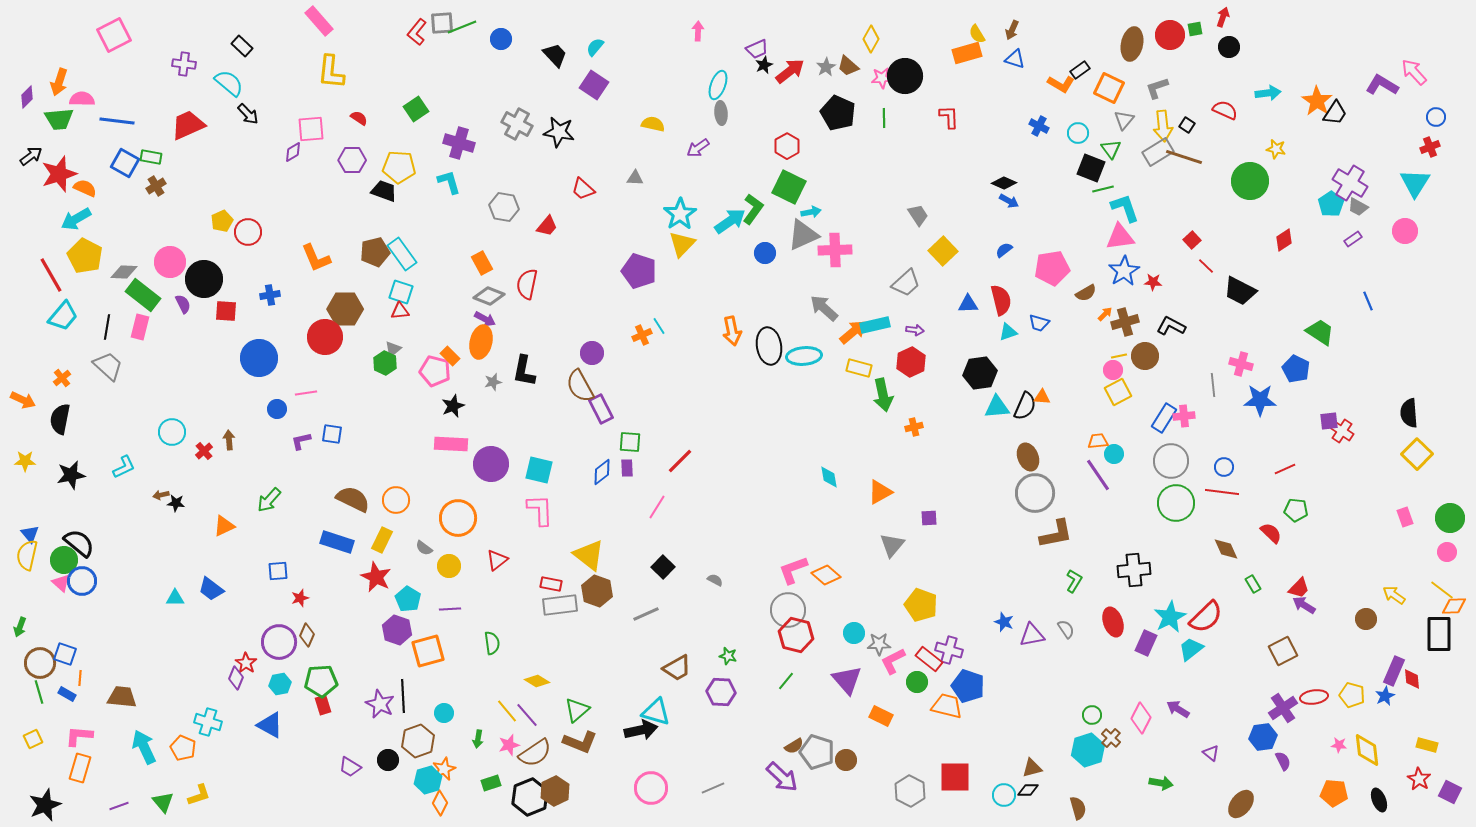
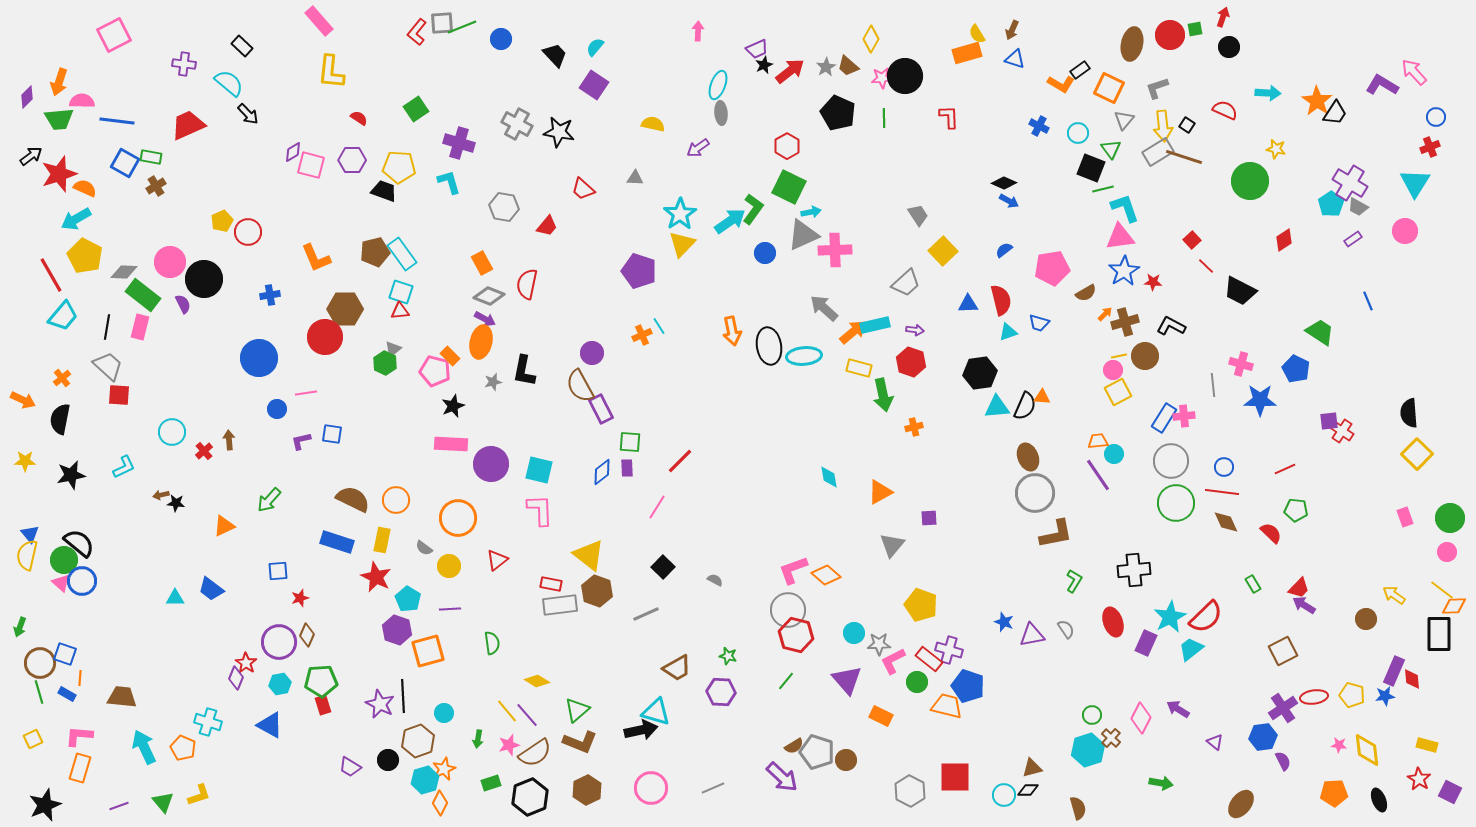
cyan arrow at (1268, 93): rotated 10 degrees clockwise
pink semicircle at (82, 99): moved 2 px down
pink square at (311, 129): moved 36 px down; rotated 20 degrees clockwise
red square at (226, 311): moved 107 px left, 84 px down
red hexagon at (911, 362): rotated 16 degrees counterclockwise
yellow rectangle at (382, 540): rotated 15 degrees counterclockwise
brown diamond at (1226, 549): moved 27 px up
blue star at (1385, 696): rotated 18 degrees clockwise
purple triangle at (1211, 753): moved 4 px right, 11 px up
cyan hexagon at (428, 780): moved 3 px left
brown hexagon at (555, 791): moved 32 px right, 1 px up
orange pentagon at (1334, 793): rotated 8 degrees counterclockwise
